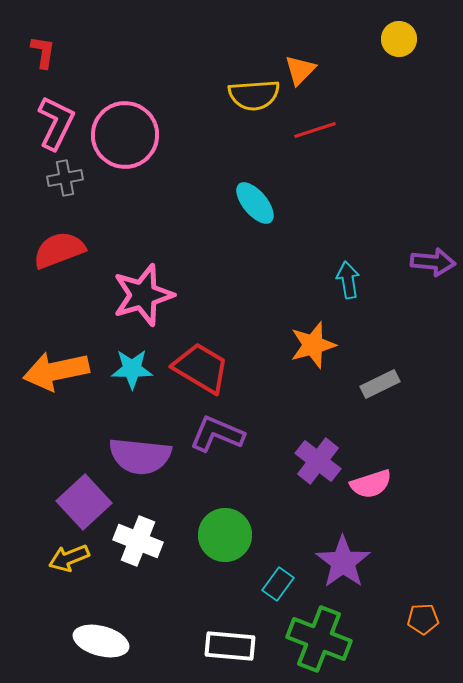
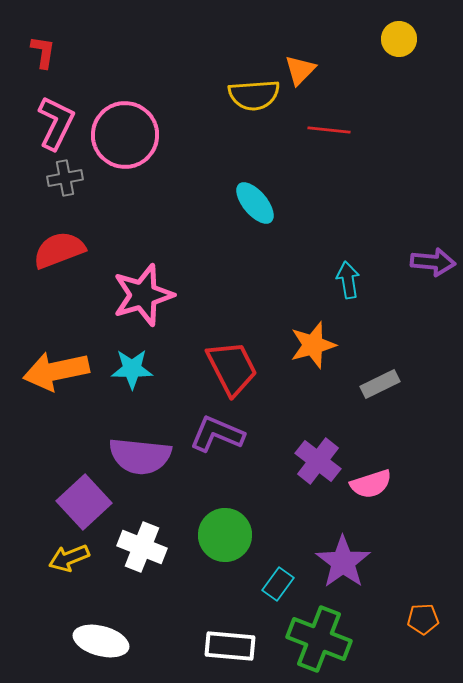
red line: moved 14 px right; rotated 24 degrees clockwise
red trapezoid: moved 31 px right; rotated 32 degrees clockwise
white cross: moved 4 px right, 6 px down
